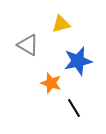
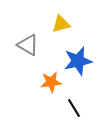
orange star: moved 1 px up; rotated 25 degrees counterclockwise
